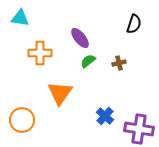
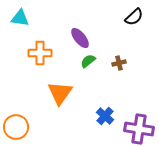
black semicircle: moved 7 px up; rotated 30 degrees clockwise
orange circle: moved 6 px left, 7 px down
